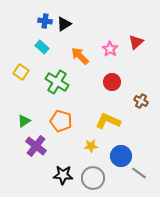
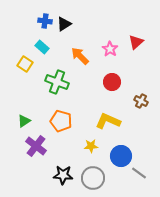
yellow square: moved 4 px right, 8 px up
green cross: rotated 10 degrees counterclockwise
